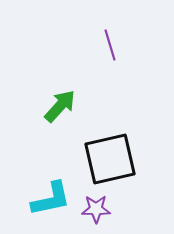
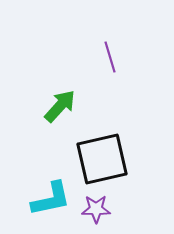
purple line: moved 12 px down
black square: moved 8 px left
